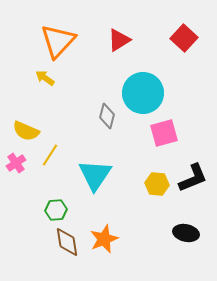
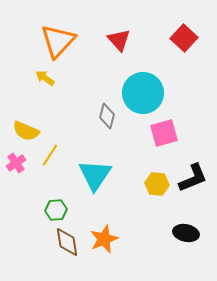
red triangle: rotated 40 degrees counterclockwise
